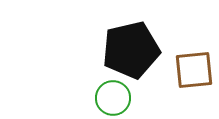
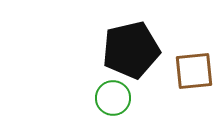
brown square: moved 1 px down
